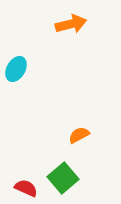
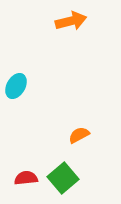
orange arrow: moved 3 px up
cyan ellipse: moved 17 px down
red semicircle: moved 10 px up; rotated 30 degrees counterclockwise
